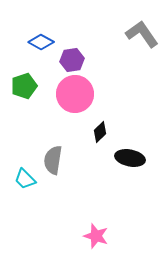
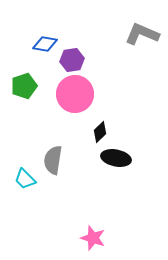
gray L-shape: rotated 32 degrees counterclockwise
blue diamond: moved 4 px right, 2 px down; rotated 20 degrees counterclockwise
black ellipse: moved 14 px left
pink star: moved 3 px left, 2 px down
